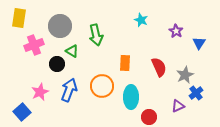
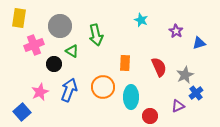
blue triangle: rotated 40 degrees clockwise
black circle: moved 3 px left
orange circle: moved 1 px right, 1 px down
red circle: moved 1 px right, 1 px up
